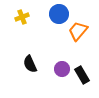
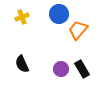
orange trapezoid: moved 1 px up
black semicircle: moved 8 px left
purple circle: moved 1 px left
black rectangle: moved 6 px up
